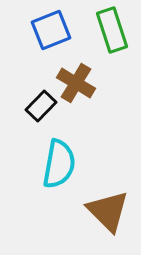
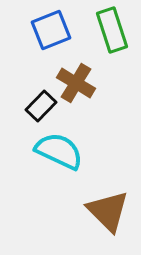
cyan semicircle: moved 13 px up; rotated 75 degrees counterclockwise
